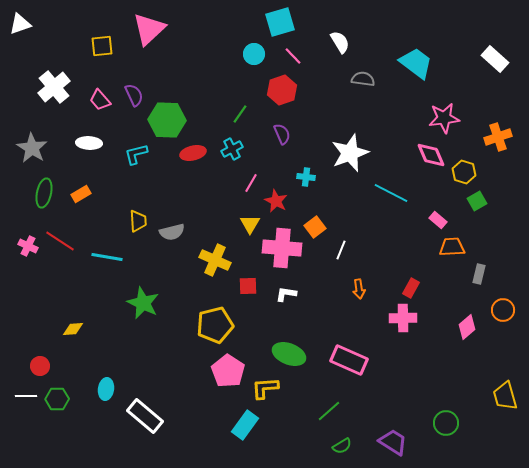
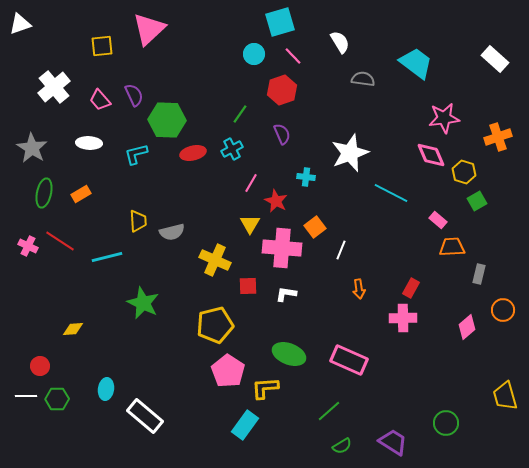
cyan line at (107, 257): rotated 24 degrees counterclockwise
